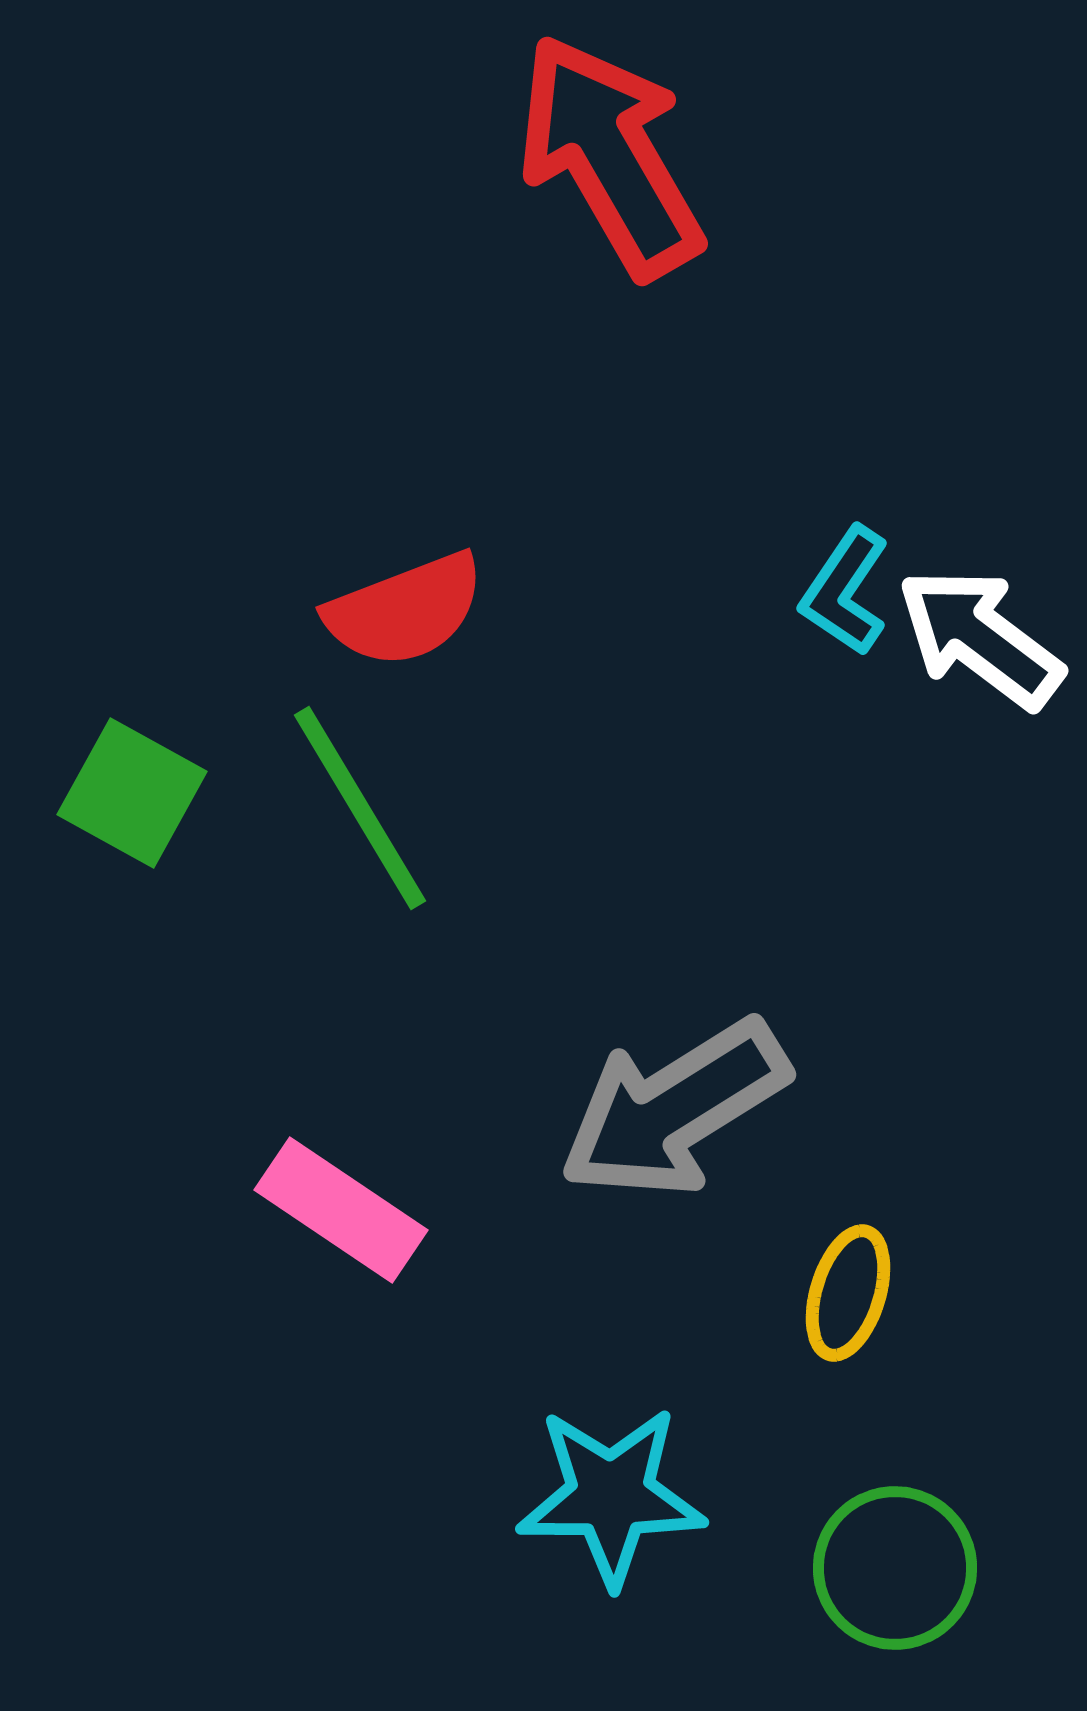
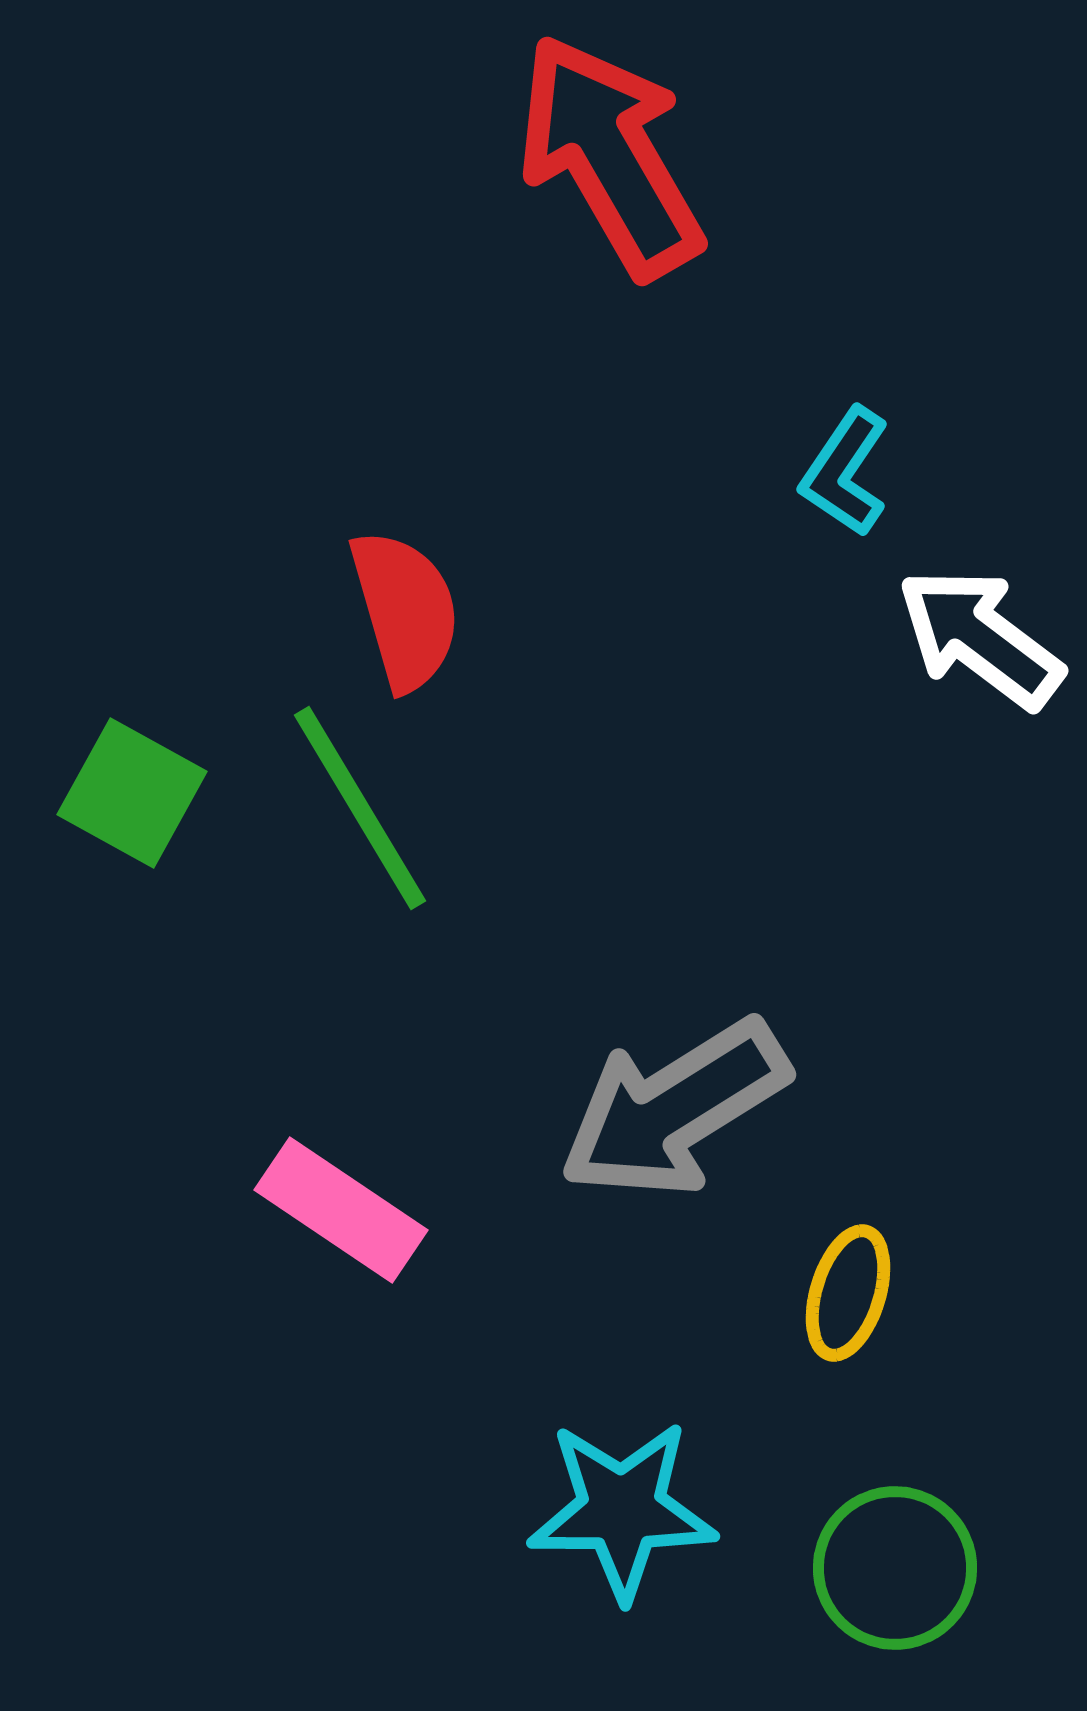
cyan L-shape: moved 119 px up
red semicircle: rotated 85 degrees counterclockwise
cyan star: moved 11 px right, 14 px down
